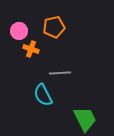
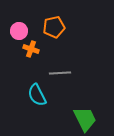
cyan semicircle: moved 6 px left
